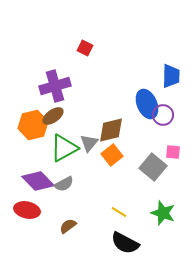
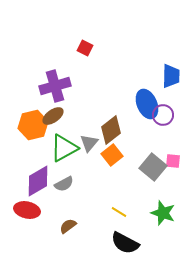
brown diamond: rotated 24 degrees counterclockwise
pink square: moved 9 px down
purple diamond: rotated 76 degrees counterclockwise
